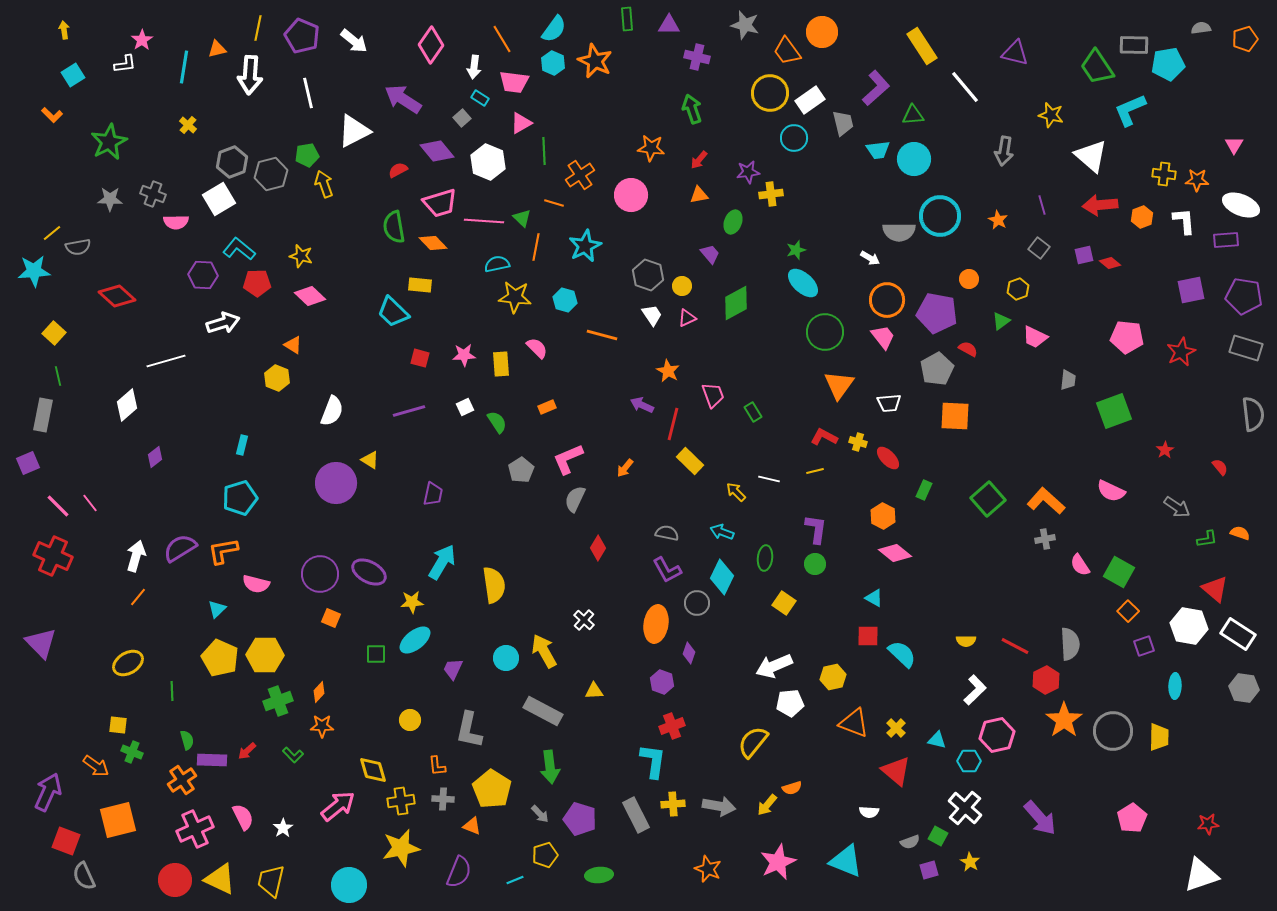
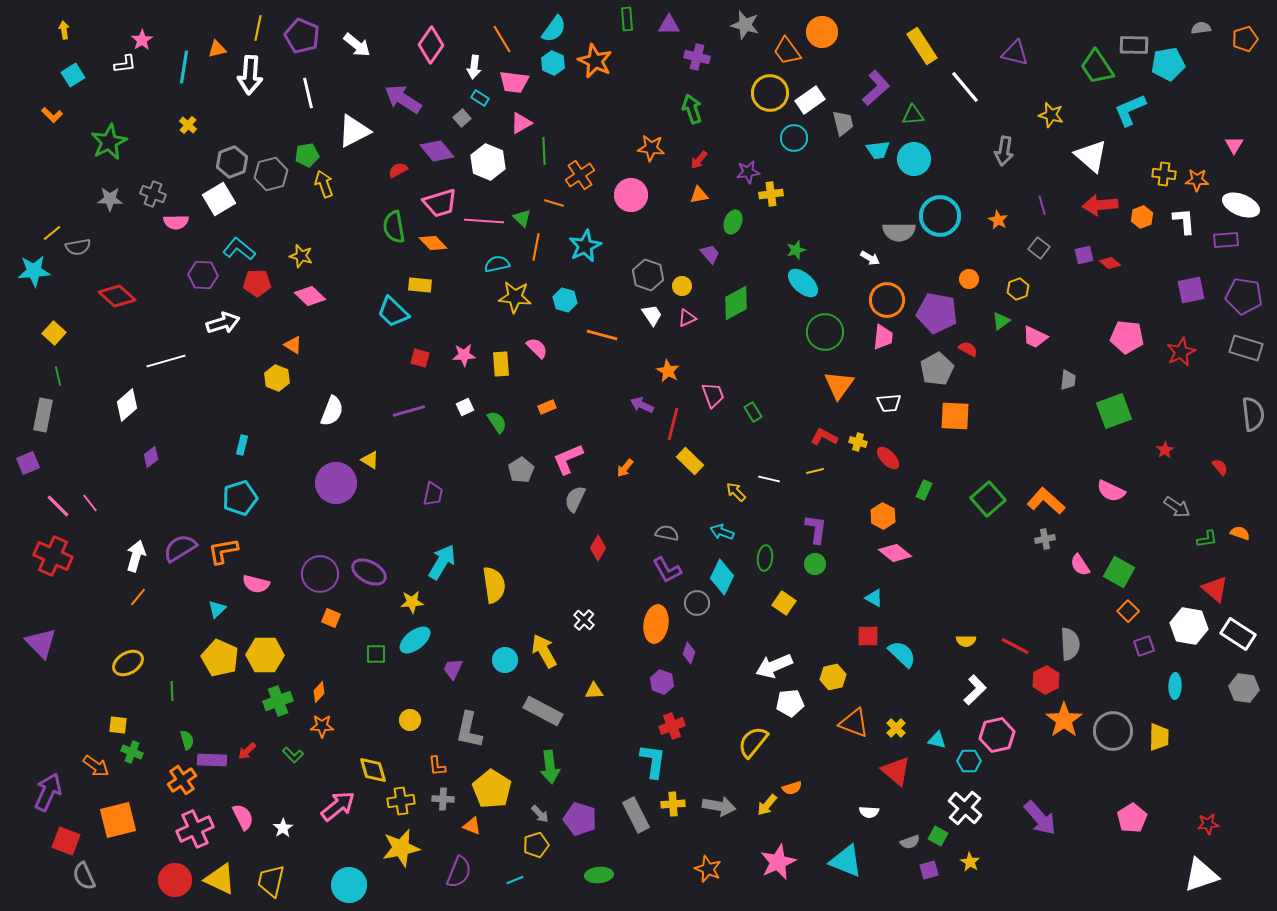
white arrow at (354, 41): moved 3 px right, 4 px down
pink trapezoid at (883, 337): rotated 44 degrees clockwise
purple diamond at (155, 457): moved 4 px left
cyan circle at (506, 658): moved 1 px left, 2 px down
yellow pentagon at (545, 855): moved 9 px left, 10 px up
